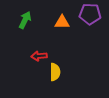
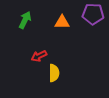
purple pentagon: moved 3 px right
red arrow: rotated 21 degrees counterclockwise
yellow semicircle: moved 1 px left, 1 px down
